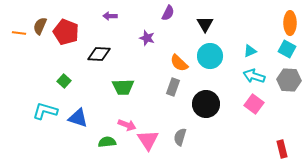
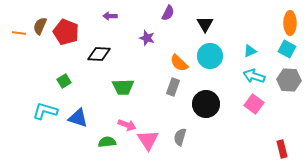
green square: rotated 16 degrees clockwise
